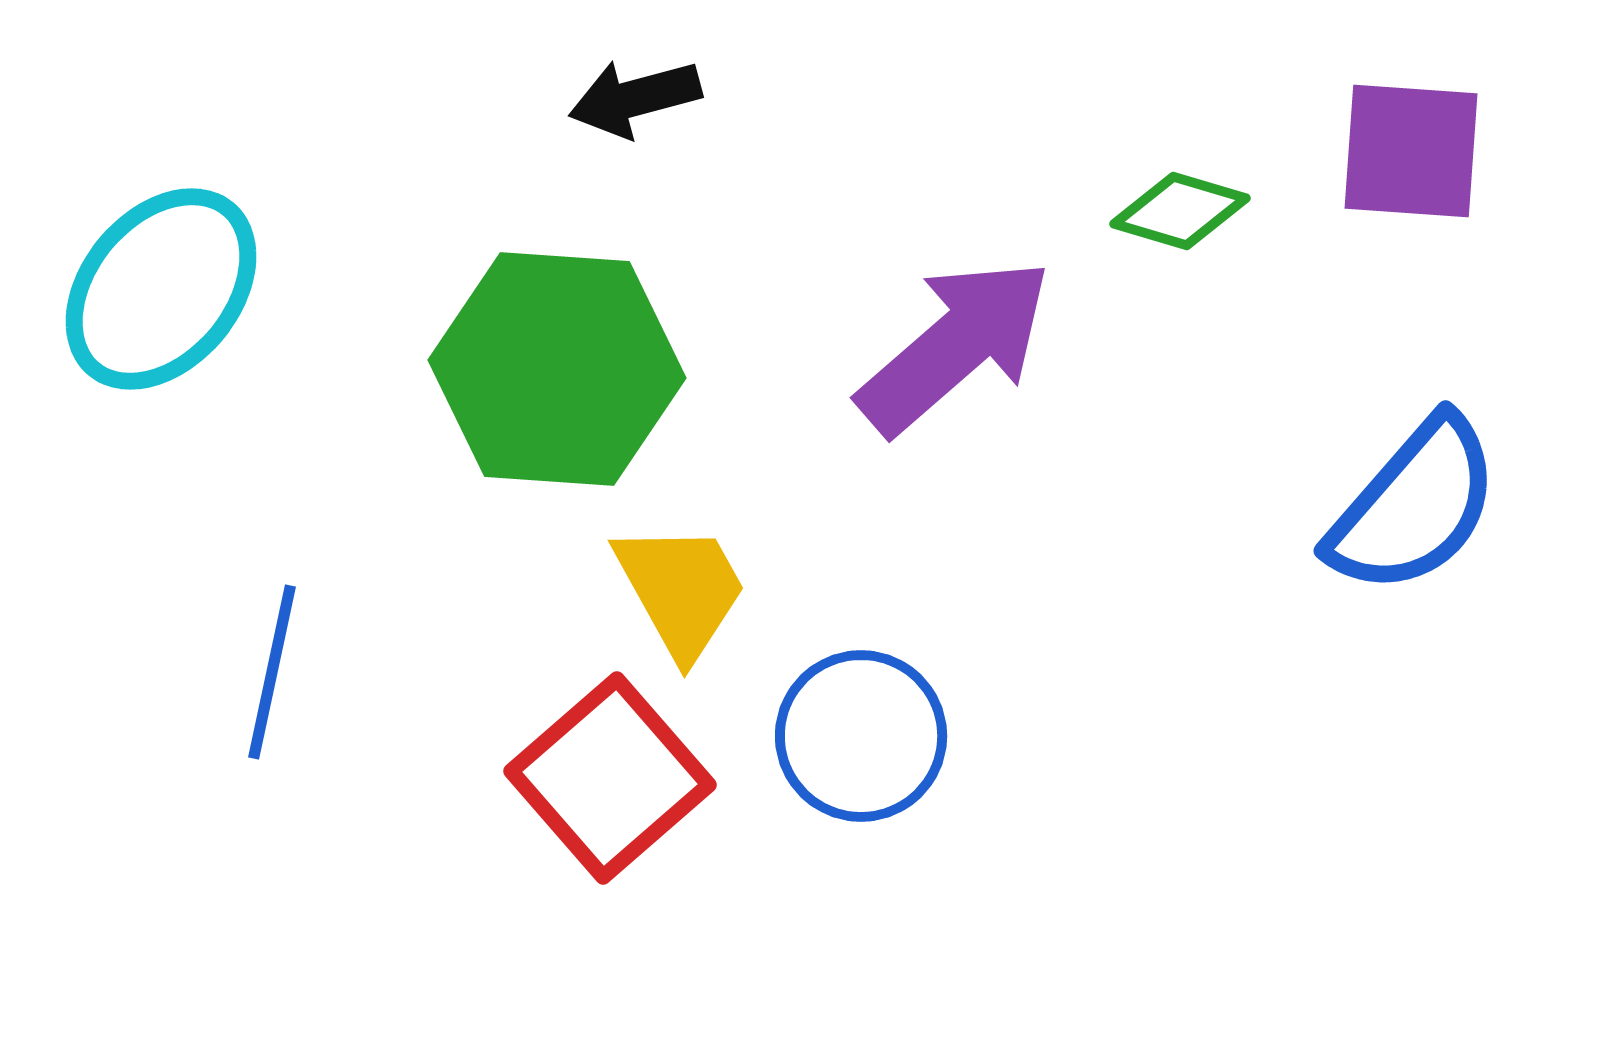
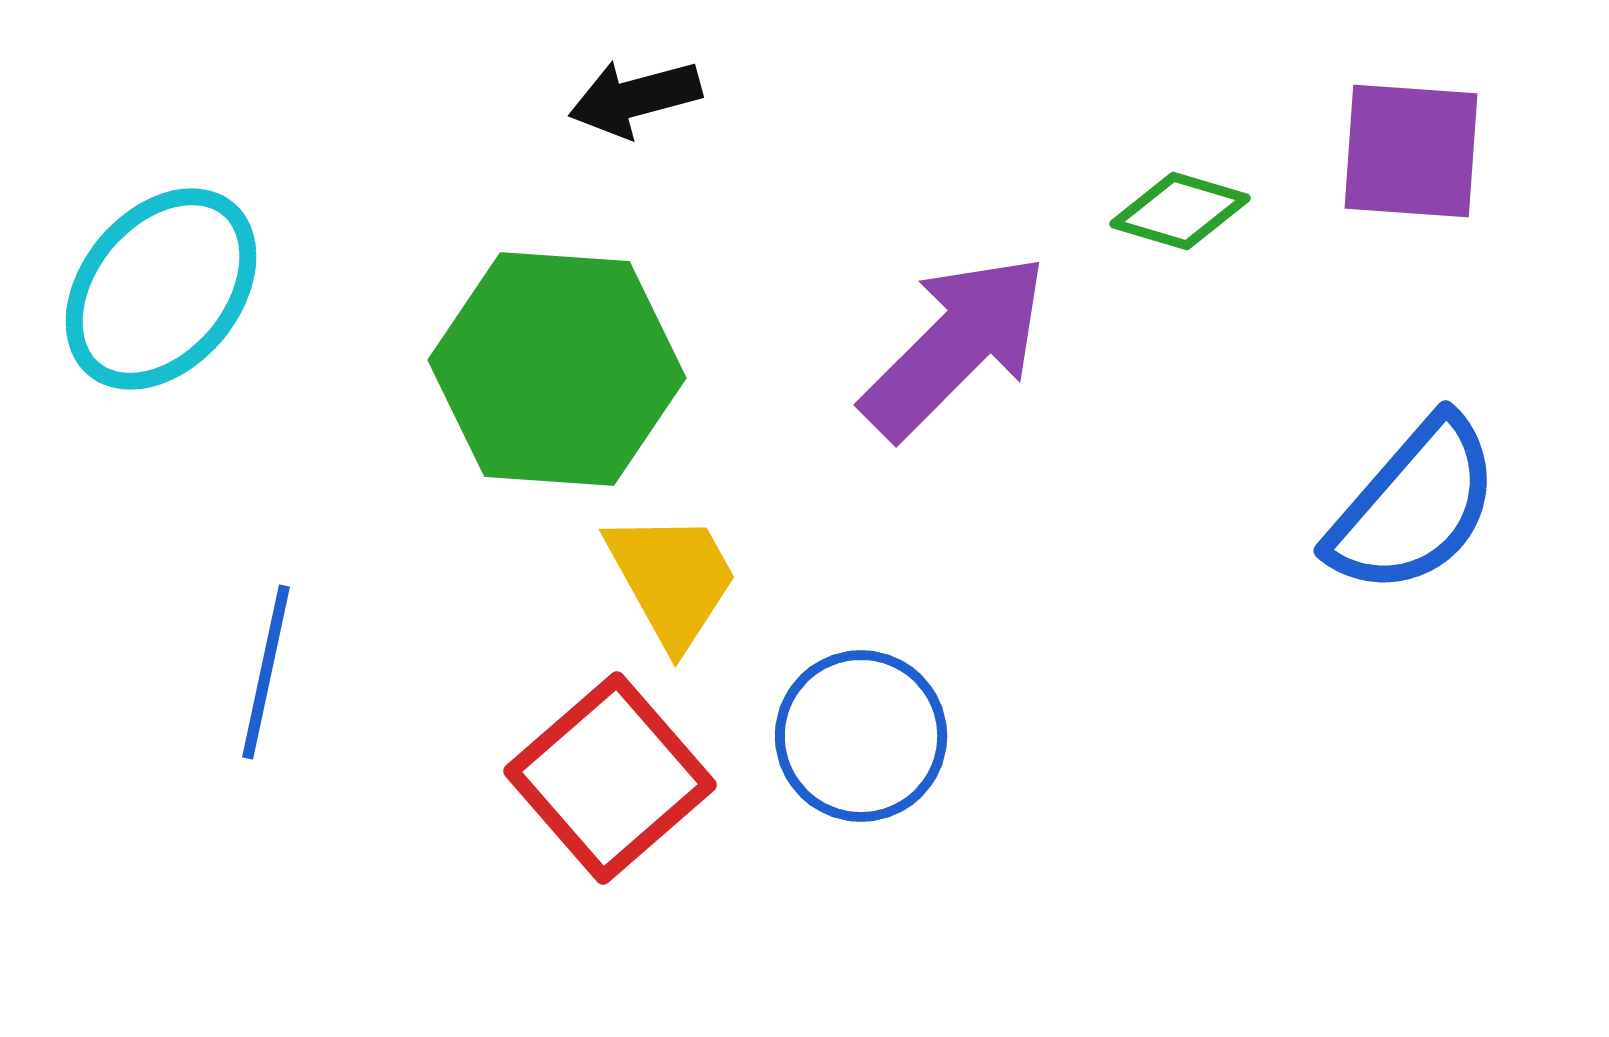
purple arrow: rotated 4 degrees counterclockwise
yellow trapezoid: moved 9 px left, 11 px up
blue line: moved 6 px left
